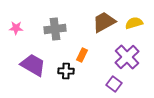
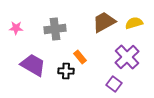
orange rectangle: moved 2 px left, 2 px down; rotated 64 degrees counterclockwise
